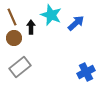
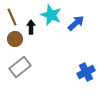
brown circle: moved 1 px right, 1 px down
